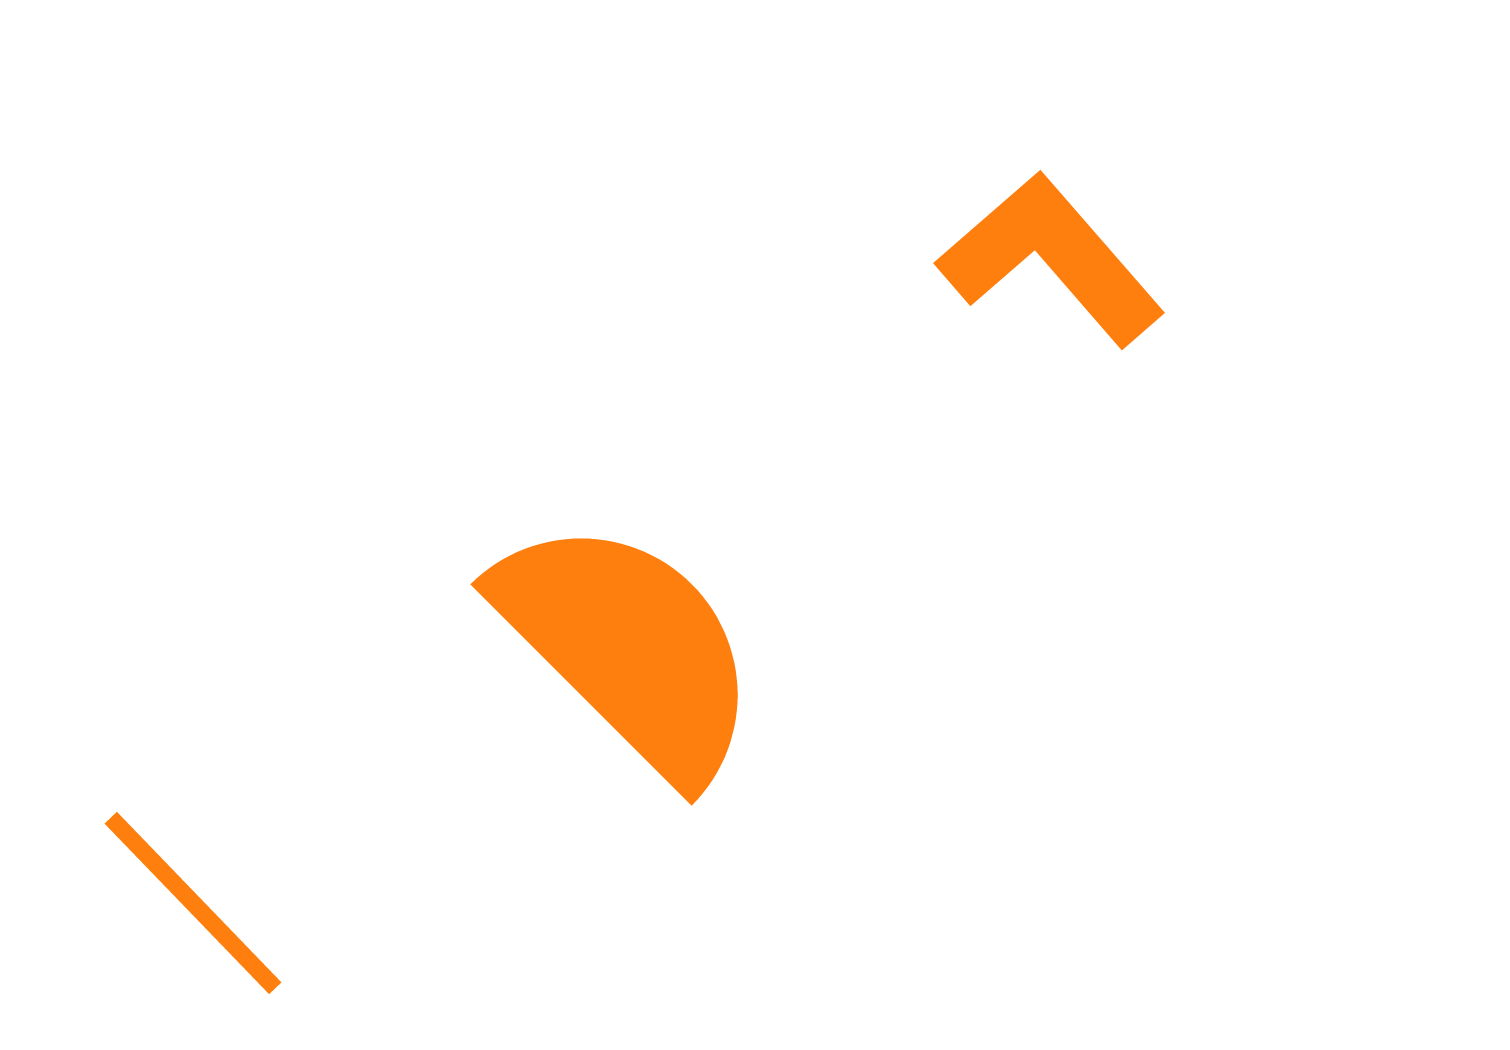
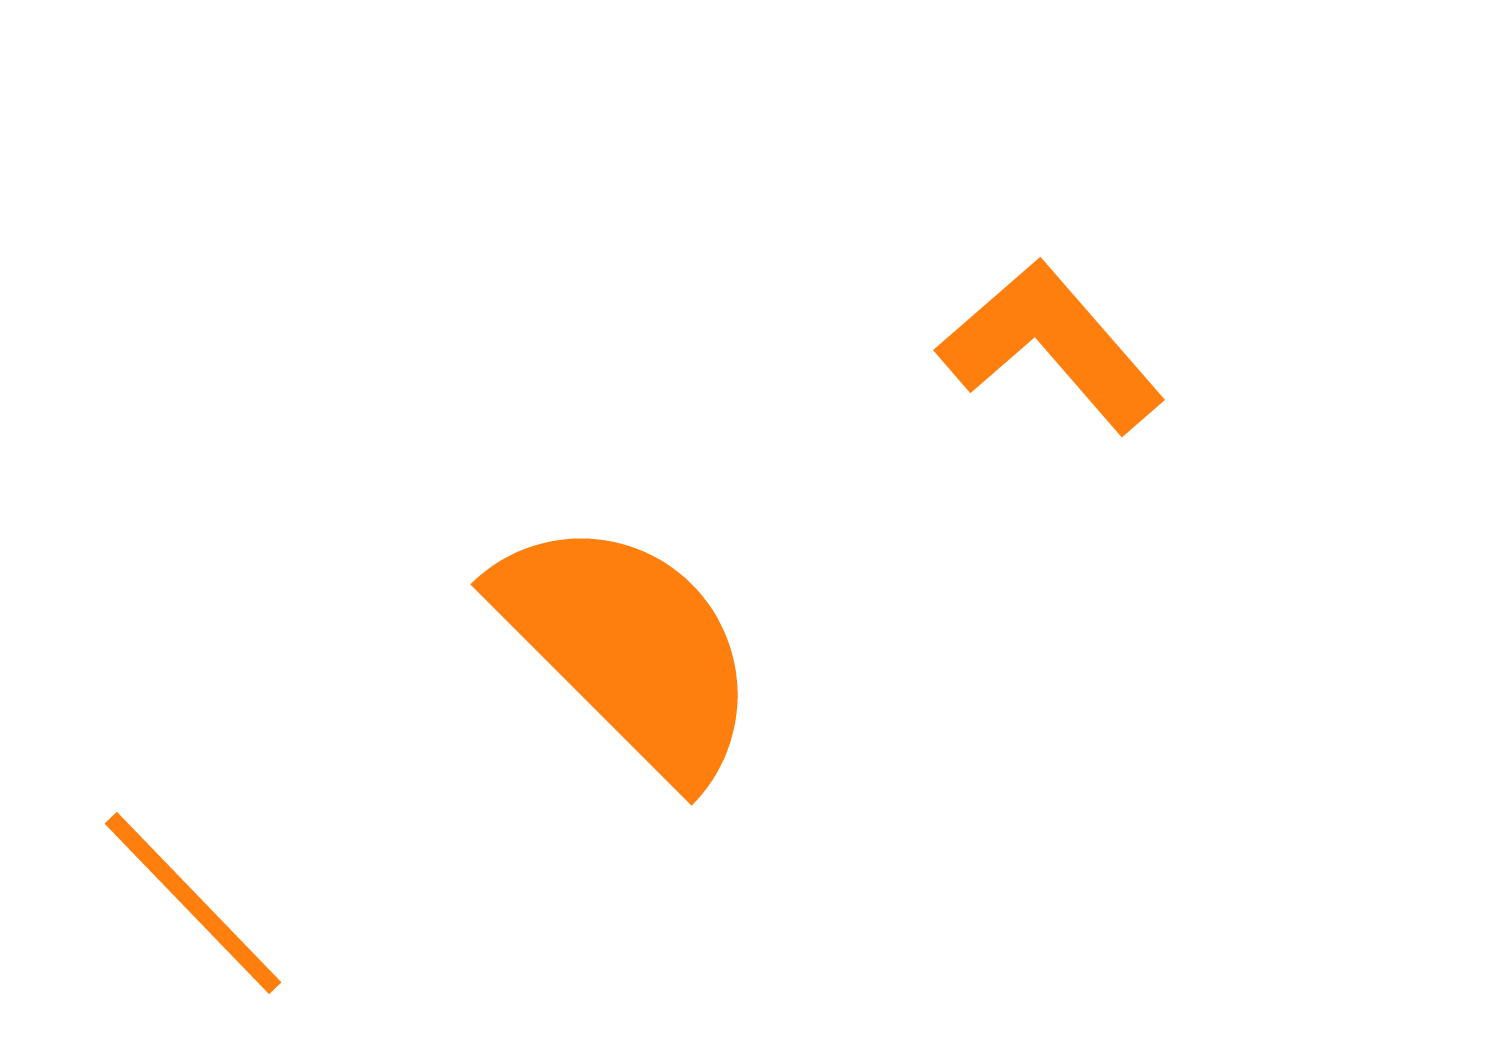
orange L-shape: moved 87 px down
